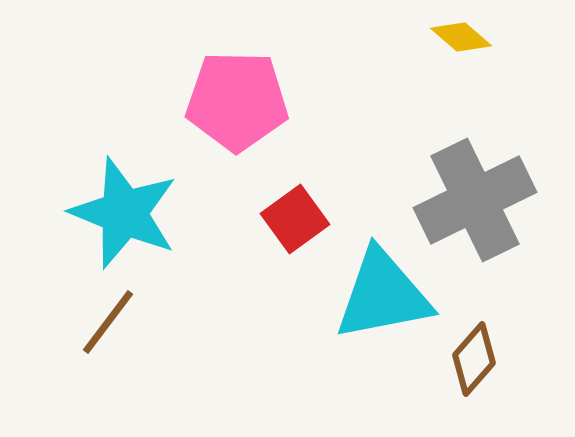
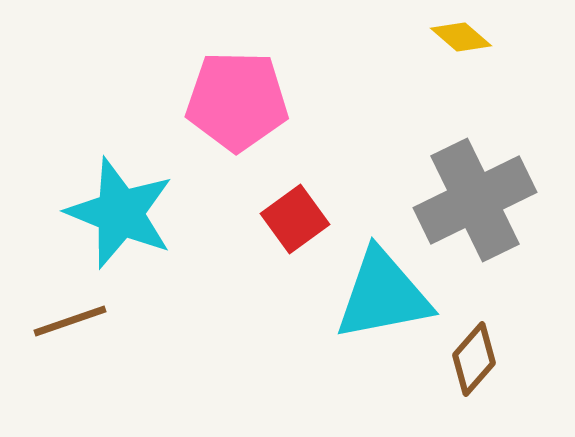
cyan star: moved 4 px left
brown line: moved 38 px left, 1 px up; rotated 34 degrees clockwise
